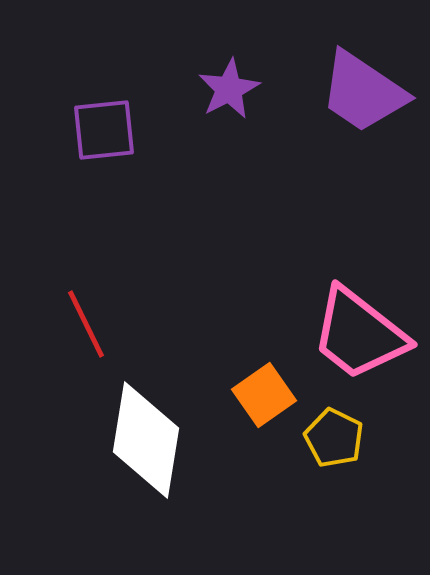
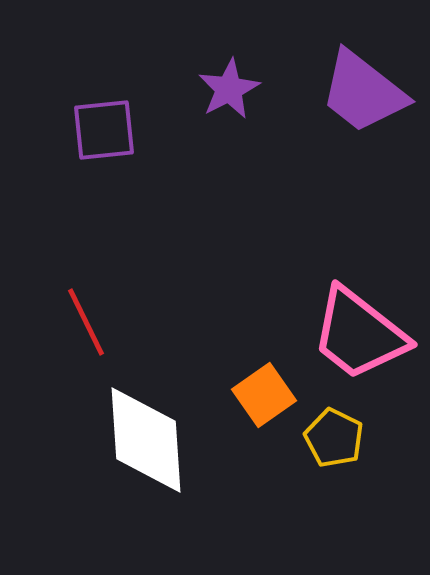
purple trapezoid: rotated 4 degrees clockwise
red line: moved 2 px up
white diamond: rotated 13 degrees counterclockwise
